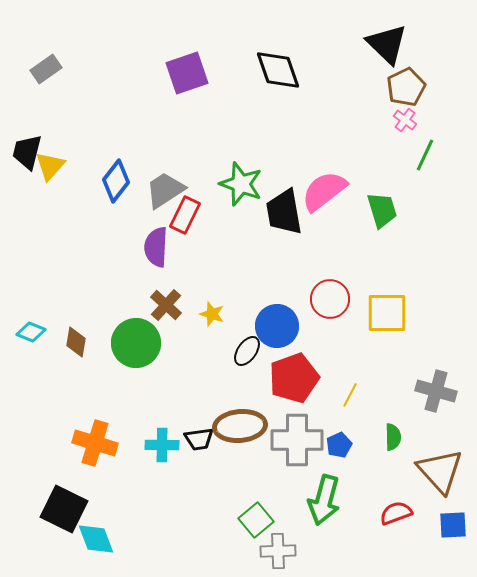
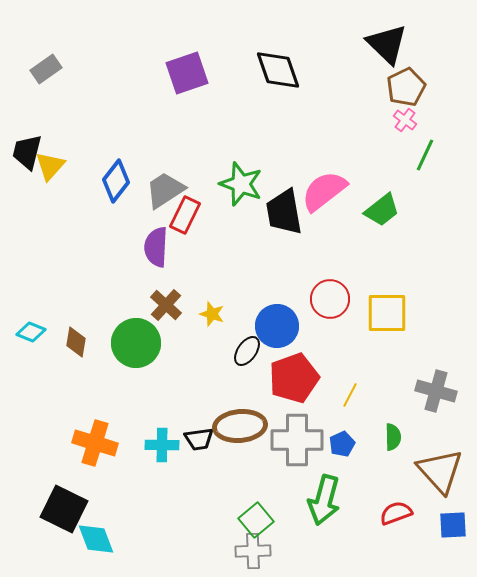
green trapezoid at (382, 210): rotated 69 degrees clockwise
blue pentagon at (339, 445): moved 3 px right, 1 px up
gray cross at (278, 551): moved 25 px left
